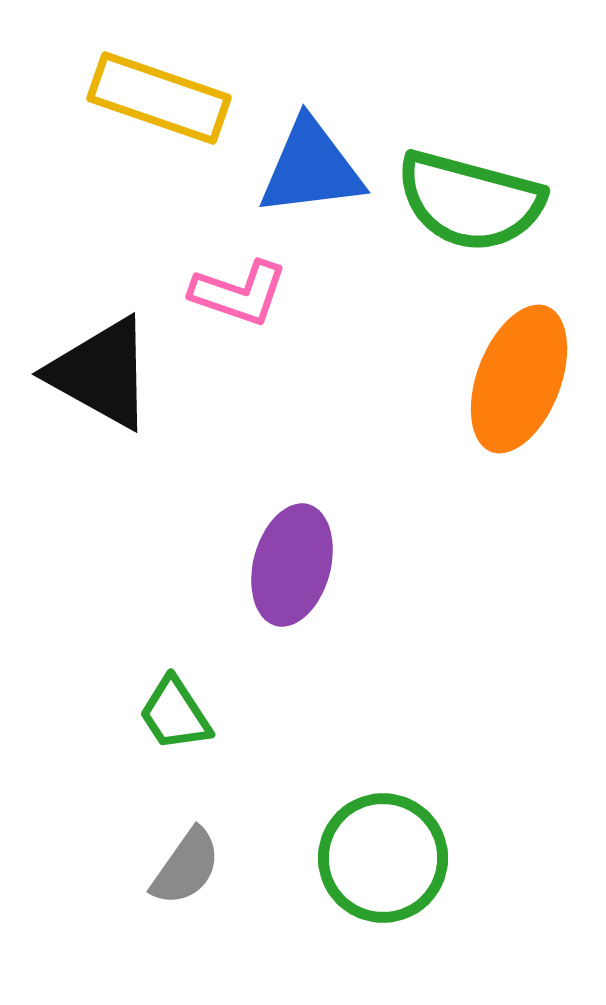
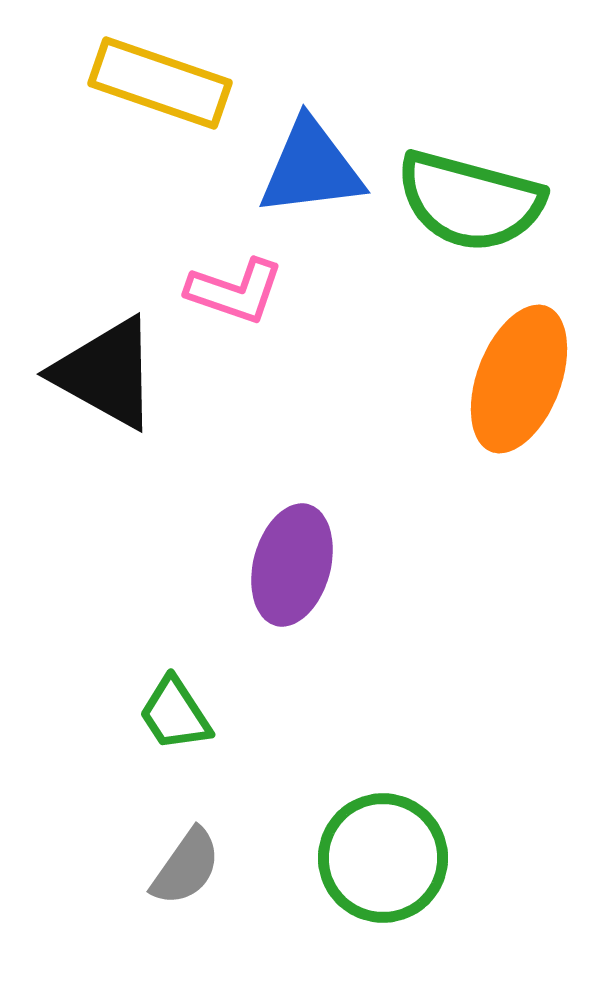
yellow rectangle: moved 1 px right, 15 px up
pink L-shape: moved 4 px left, 2 px up
black triangle: moved 5 px right
